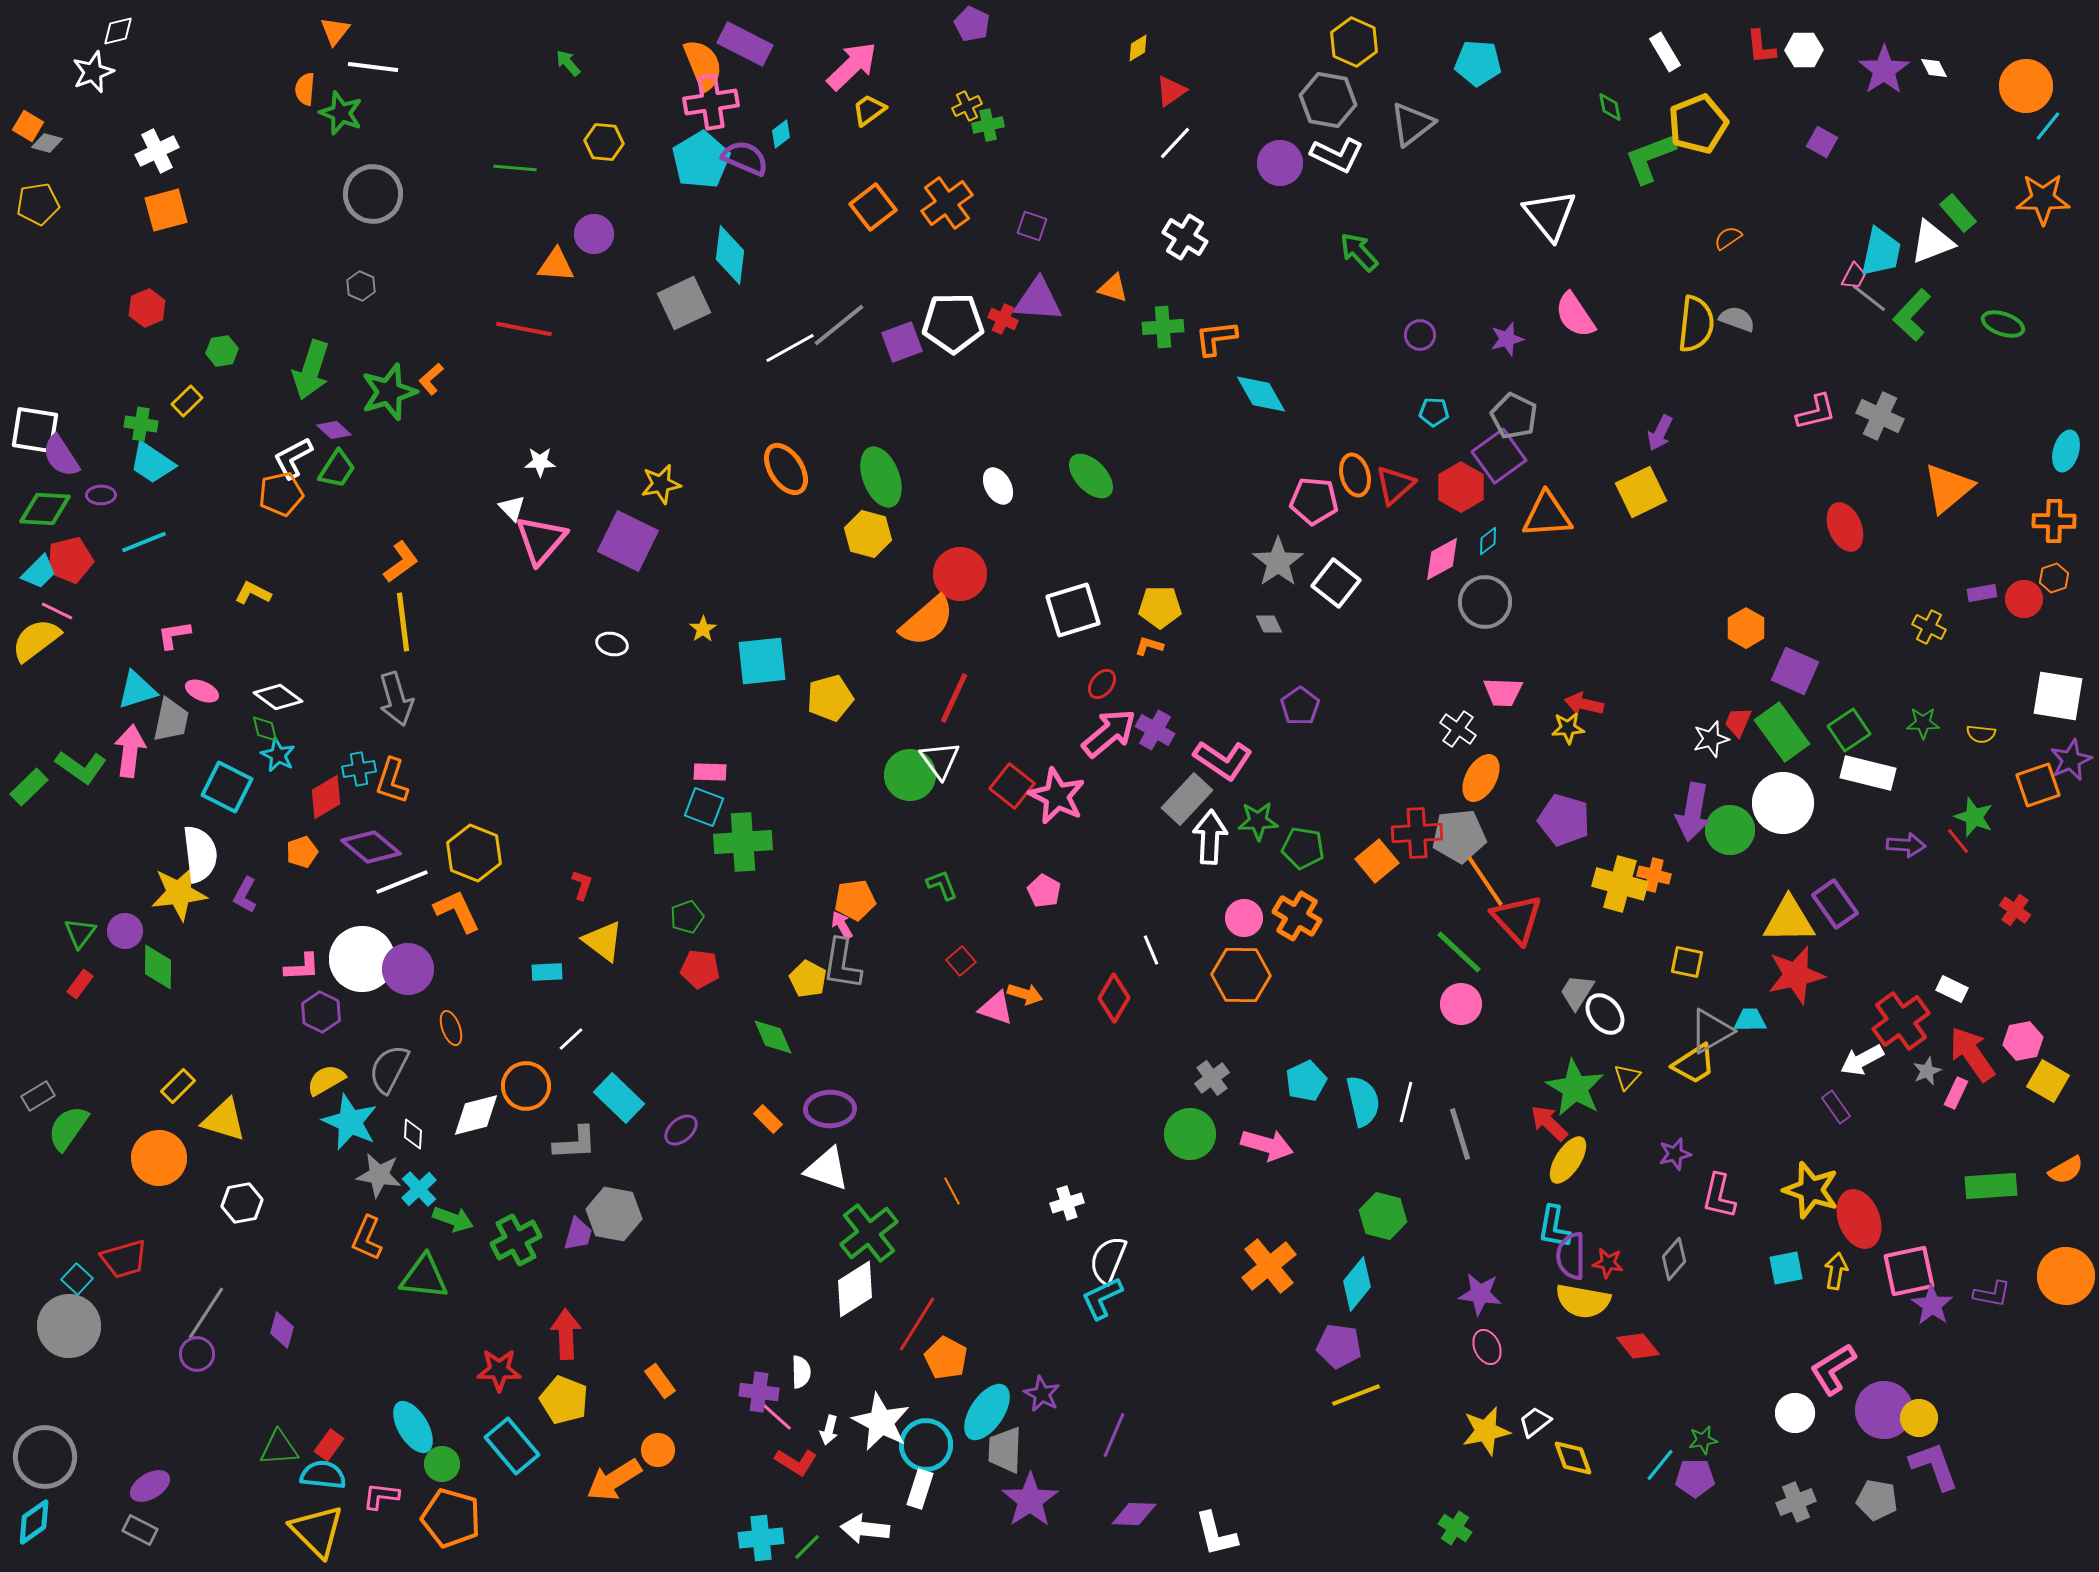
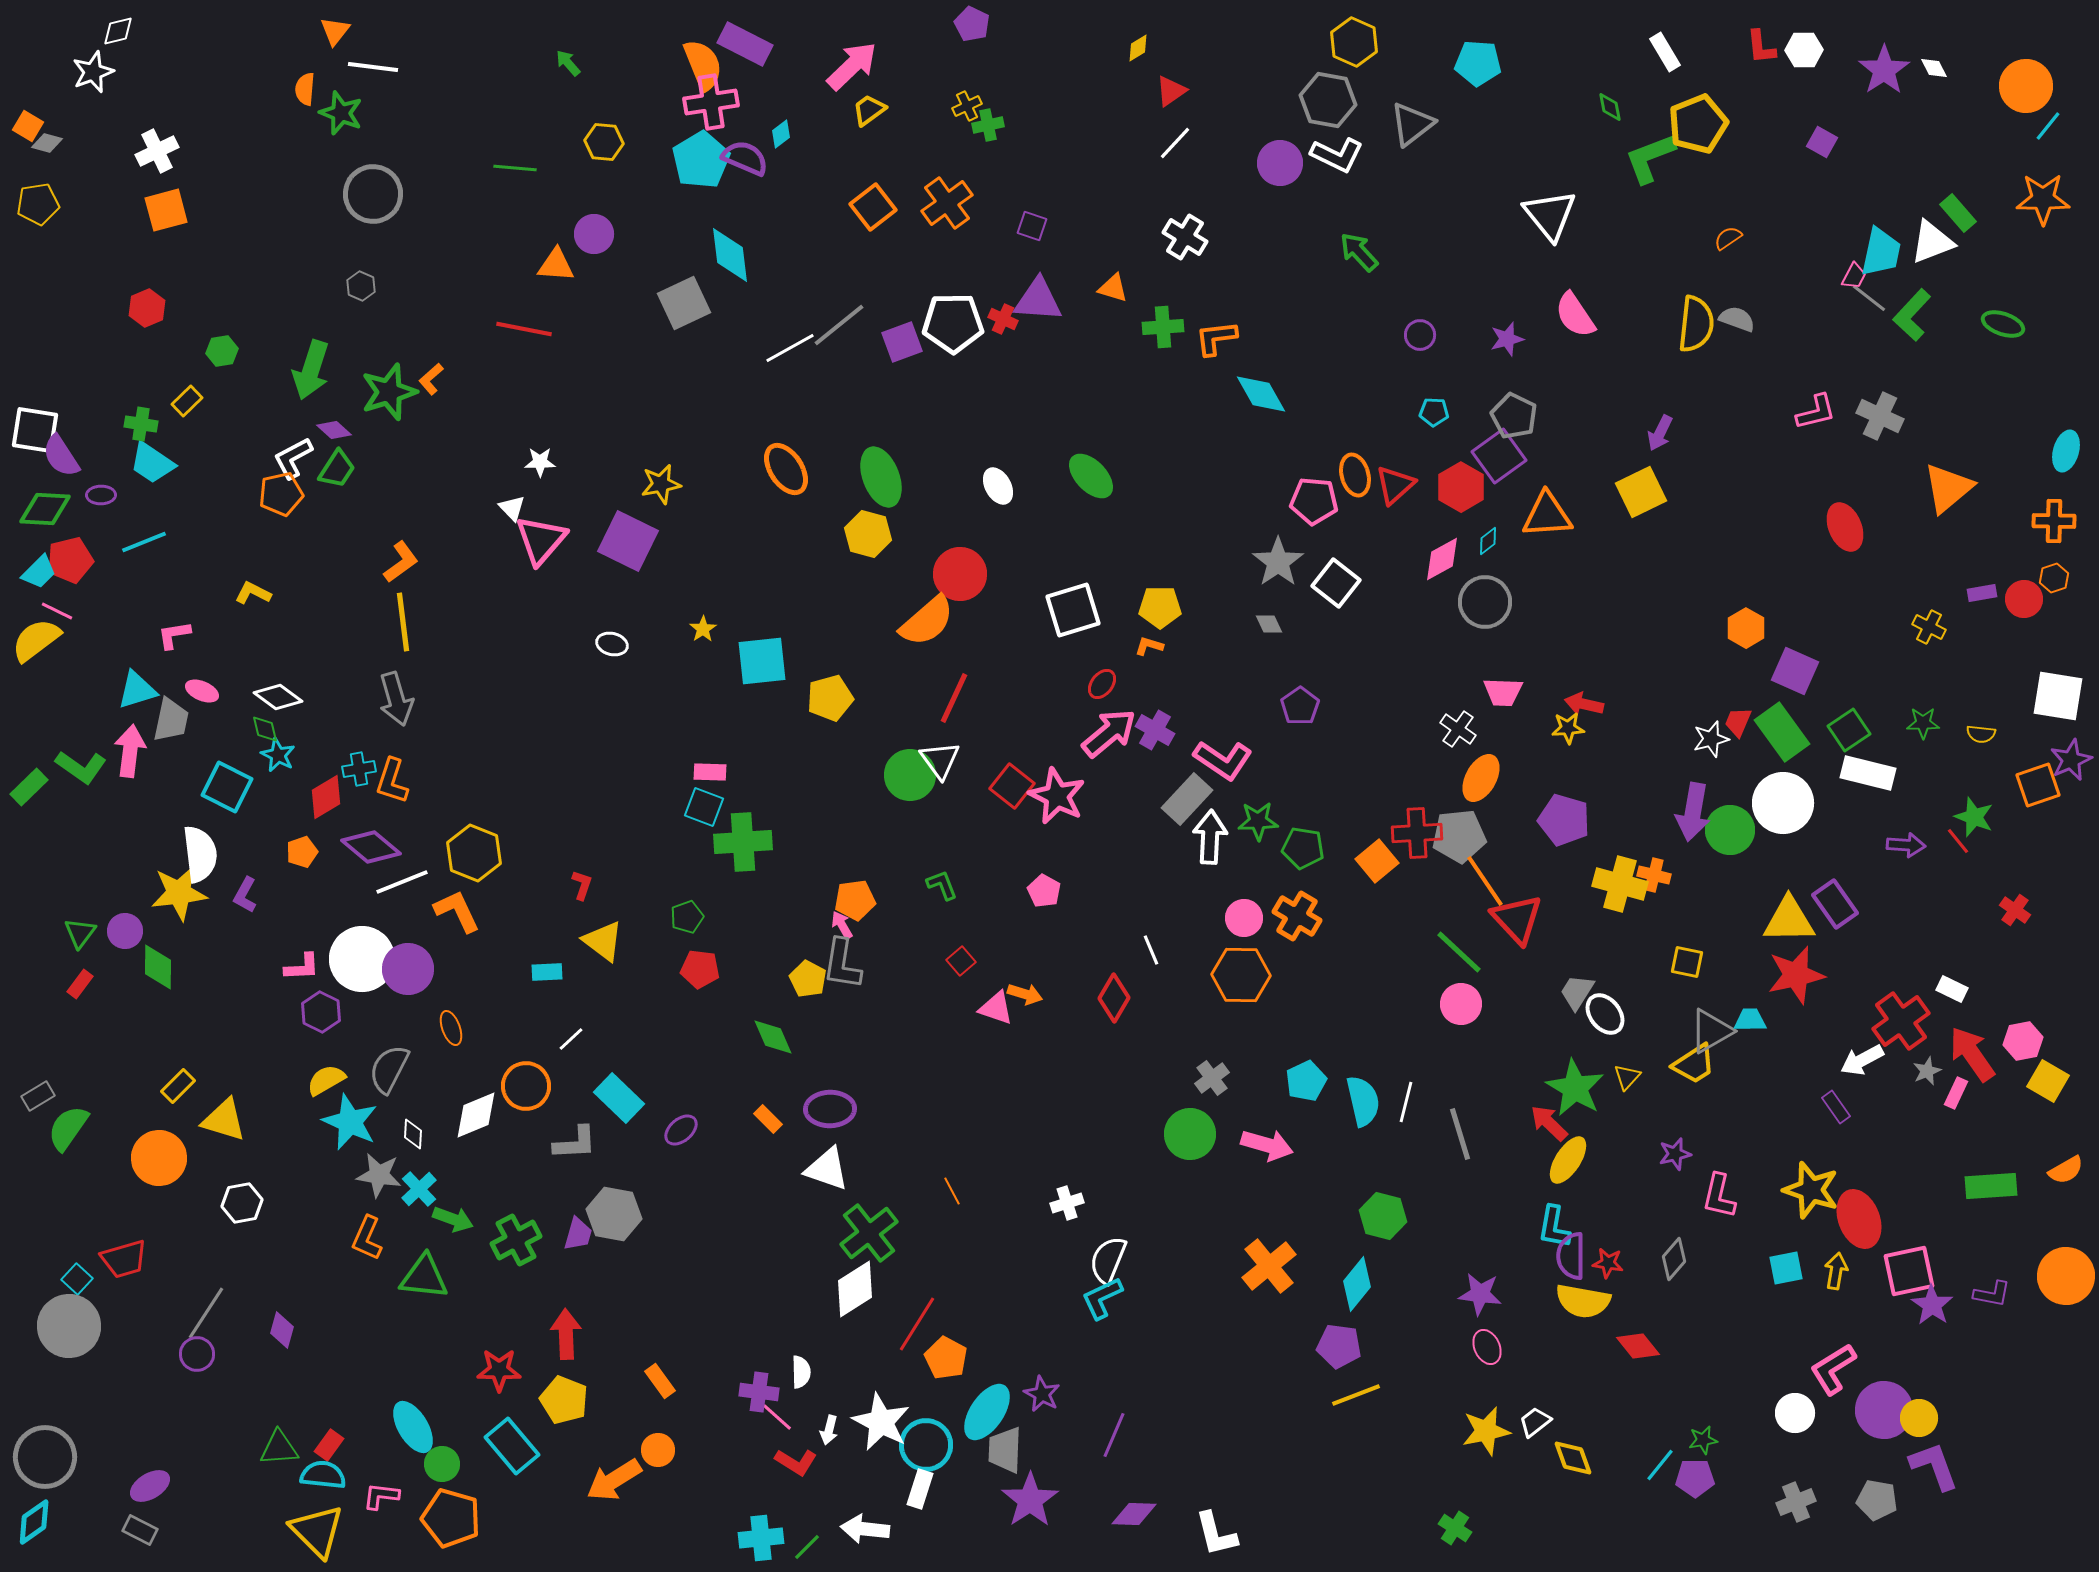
cyan diamond at (730, 255): rotated 14 degrees counterclockwise
white diamond at (476, 1115): rotated 8 degrees counterclockwise
